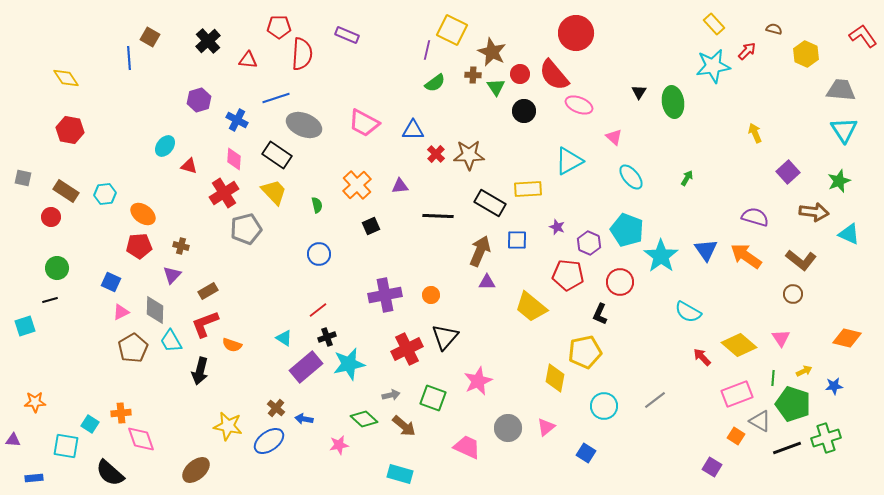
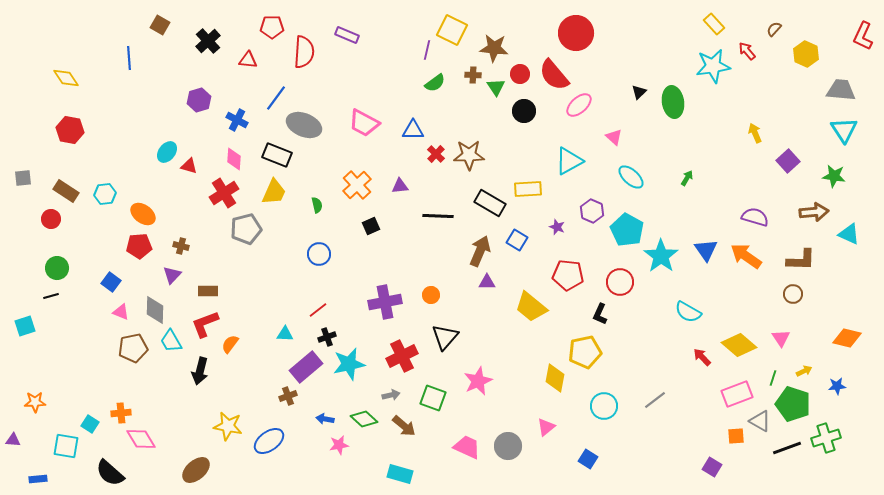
red pentagon at (279, 27): moved 7 px left
brown semicircle at (774, 29): rotated 63 degrees counterclockwise
red L-shape at (863, 36): rotated 120 degrees counterclockwise
brown square at (150, 37): moved 10 px right, 12 px up
red arrow at (747, 51): rotated 84 degrees counterclockwise
brown star at (492, 52): moved 2 px right, 4 px up; rotated 20 degrees counterclockwise
red semicircle at (302, 54): moved 2 px right, 2 px up
black triangle at (639, 92): rotated 14 degrees clockwise
blue line at (276, 98): rotated 36 degrees counterclockwise
pink ellipse at (579, 105): rotated 64 degrees counterclockwise
cyan ellipse at (165, 146): moved 2 px right, 6 px down
black rectangle at (277, 155): rotated 12 degrees counterclockwise
purple square at (788, 172): moved 11 px up
cyan ellipse at (631, 177): rotated 8 degrees counterclockwise
gray square at (23, 178): rotated 18 degrees counterclockwise
green star at (839, 181): moved 5 px left, 5 px up; rotated 30 degrees clockwise
yellow trapezoid at (274, 192): rotated 68 degrees clockwise
brown arrow at (814, 212): rotated 12 degrees counterclockwise
red circle at (51, 217): moved 2 px down
cyan pentagon at (627, 230): rotated 8 degrees clockwise
blue square at (517, 240): rotated 30 degrees clockwise
purple hexagon at (589, 243): moved 3 px right, 32 px up
brown L-shape at (801, 260): rotated 36 degrees counterclockwise
blue square at (111, 282): rotated 12 degrees clockwise
brown rectangle at (208, 291): rotated 30 degrees clockwise
purple cross at (385, 295): moved 7 px down
black line at (50, 300): moved 1 px right, 4 px up
pink triangle at (121, 312): rotated 48 degrees clockwise
cyan triangle at (284, 338): moved 1 px right, 4 px up; rotated 30 degrees counterclockwise
orange semicircle at (232, 345): moved 2 px left, 1 px up; rotated 108 degrees clockwise
brown pentagon at (133, 348): rotated 20 degrees clockwise
red cross at (407, 349): moved 5 px left, 7 px down
green line at (773, 378): rotated 14 degrees clockwise
blue star at (834, 386): moved 3 px right
brown cross at (276, 408): moved 12 px right, 12 px up; rotated 30 degrees clockwise
blue arrow at (304, 419): moved 21 px right
gray circle at (508, 428): moved 18 px down
orange square at (736, 436): rotated 36 degrees counterclockwise
pink diamond at (141, 439): rotated 12 degrees counterclockwise
blue square at (586, 453): moved 2 px right, 6 px down
blue rectangle at (34, 478): moved 4 px right, 1 px down
